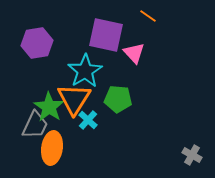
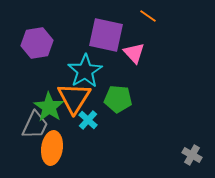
orange triangle: moved 1 px up
